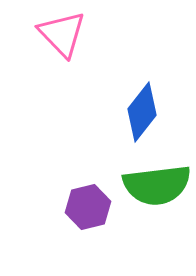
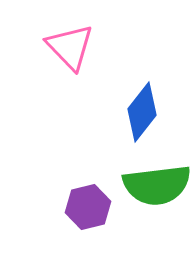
pink triangle: moved 8 px right, 13 px down
